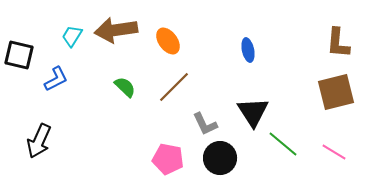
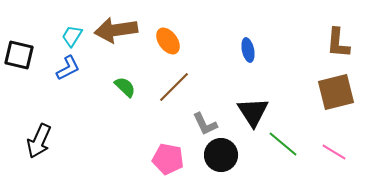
blue L-shape: moved 12 px right, 11 px up
black circle: moved 1 px right, 3 px up
